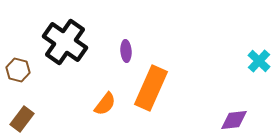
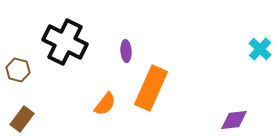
black cross: rotated 9 degrees counterclockwise
cyan cross: moved 1 px right, 12 px up
